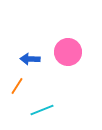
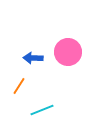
blue arrow: moved 3 px right, 1 px up
orange line: moved 2 px right
